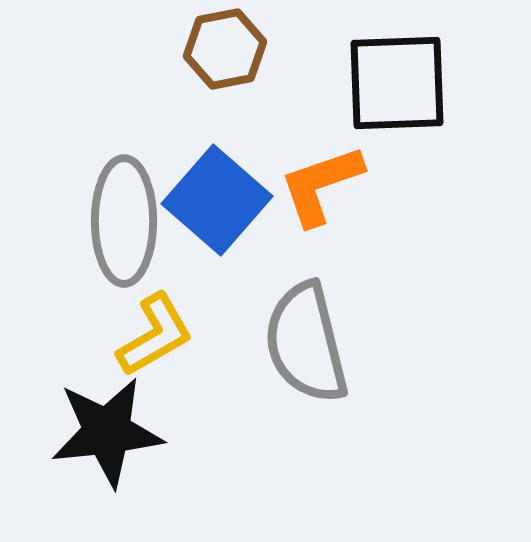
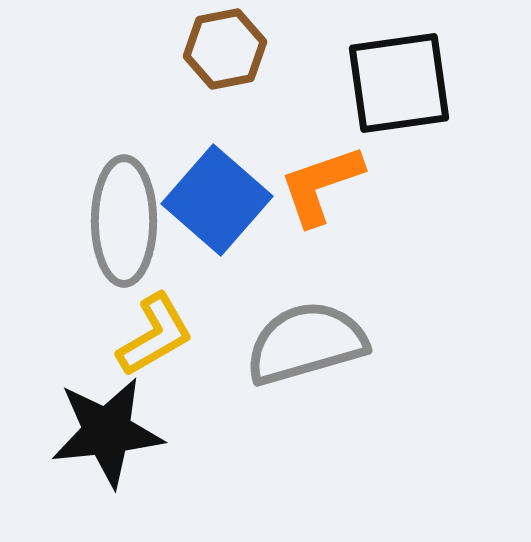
black square: moved 2 px right; rotated 6 degrees counterclockwise
gray semicircle: rotated 88 degrees clockwise
